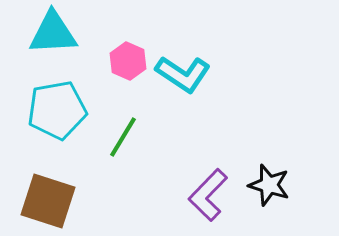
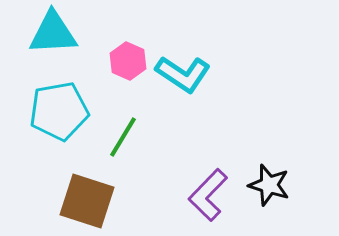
cyan pentagon: moved 2 px right, 1 px down
brown square: moved 39 px right
